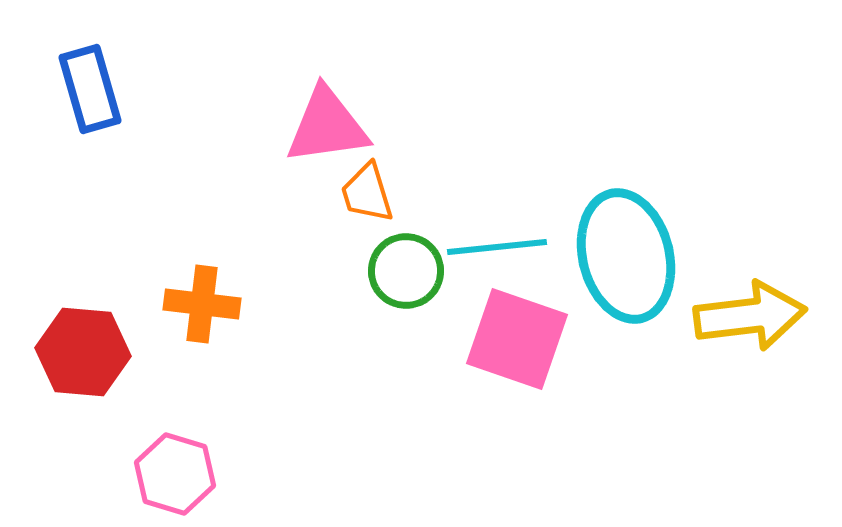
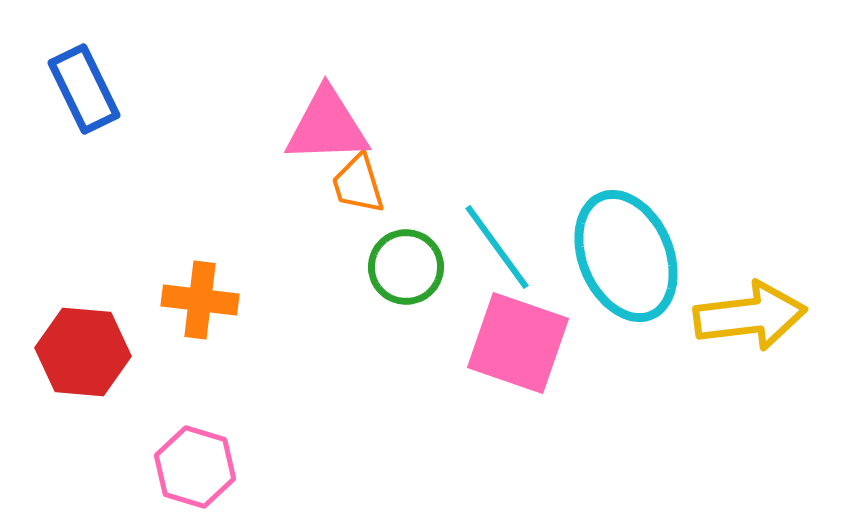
blue rectangle: moved 6 px left; rotated 10 degrees counterclockwise
pink triangle: rotated 6 degrees clockwise
orange trapezoid: moved 9 px left, 9 px up
cyan line: rotated 60 degrees clockwise
cyan ellipse: rotated 9 degrees counterclockwise
green circle: moved 4 px up
orange cross: moved 2 px left, 4 px up
pink square: moved 1 px right, 4 px down
pink hexagon: moved 20 px right, 7 px up
